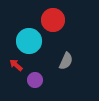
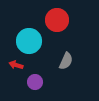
red circle: moved 4 px right
red arrow: rotated 24 degrees counterclockwise
purple circle: moved 2 px down
